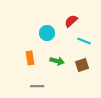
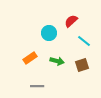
cyan circle: moved 2 px right
cyan line: rotated 16 degrees clockwise
orange rectangle: rotated 64 degrees clockwise
